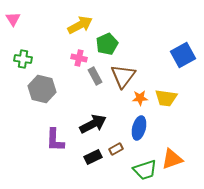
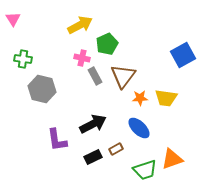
pink cross: moved 3 px right
blue ellipse: rotated 60 degrees counterclockwise
purple L-shape: moved 2 px right; rotated 10 degrees counterclockwise
